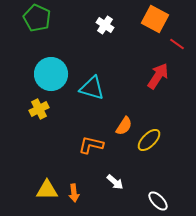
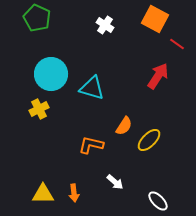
yellow triangle: moved 4 px left, 4 px down
